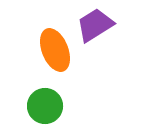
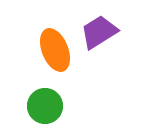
purple trapezoid: moved 4 px right, 7 px down
